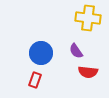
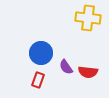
purple semicircle: moved 10 px left, 16 px down
red rectangle: moved 3 px right
